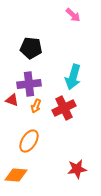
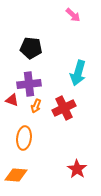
cyan arrow: moved 5 px right, 4 px up
orange ellipse: moved 5 px left, 3 px up; rotated 25 degrees counterclockwise
red star: rotated 30 degrees counterclockwise
